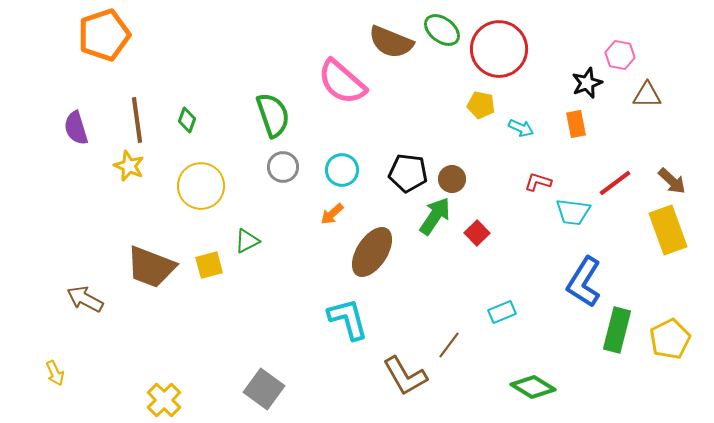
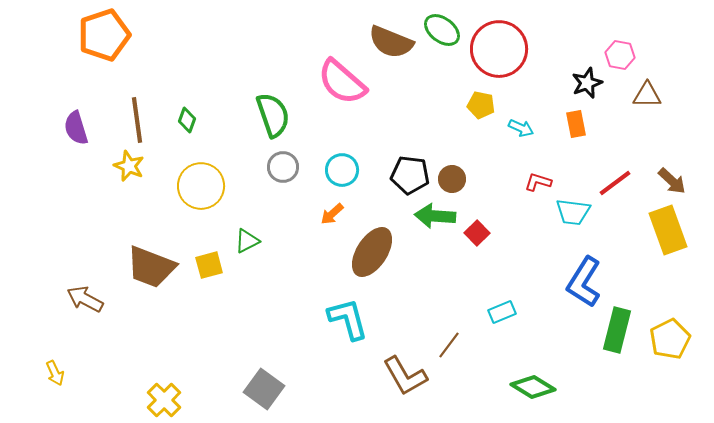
black pentagon at (408, 173): moved 2 px right, 2 px down
green arrow at (435, 216): rotated 120 degrees counterclockwise
